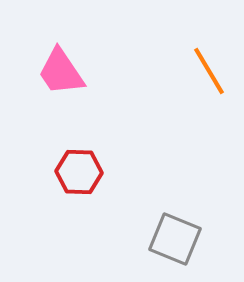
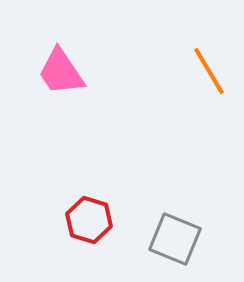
red hexagon: moved 10 px right, 48 px down; rotated 15 degrees clockwise
